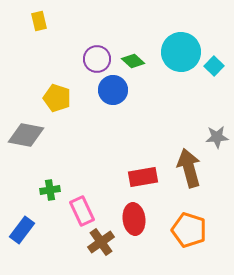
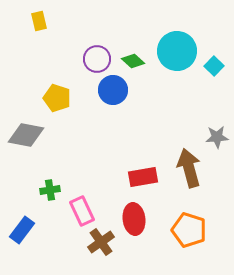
cyan circle: moved 4 px left, 1 px up
